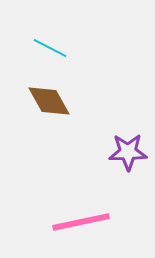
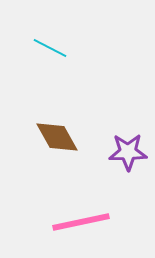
brown diamond: moved 8 px right, 36 px down
